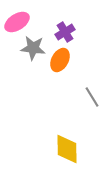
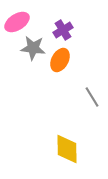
purple cross: moved 2 px left, 2 px up
